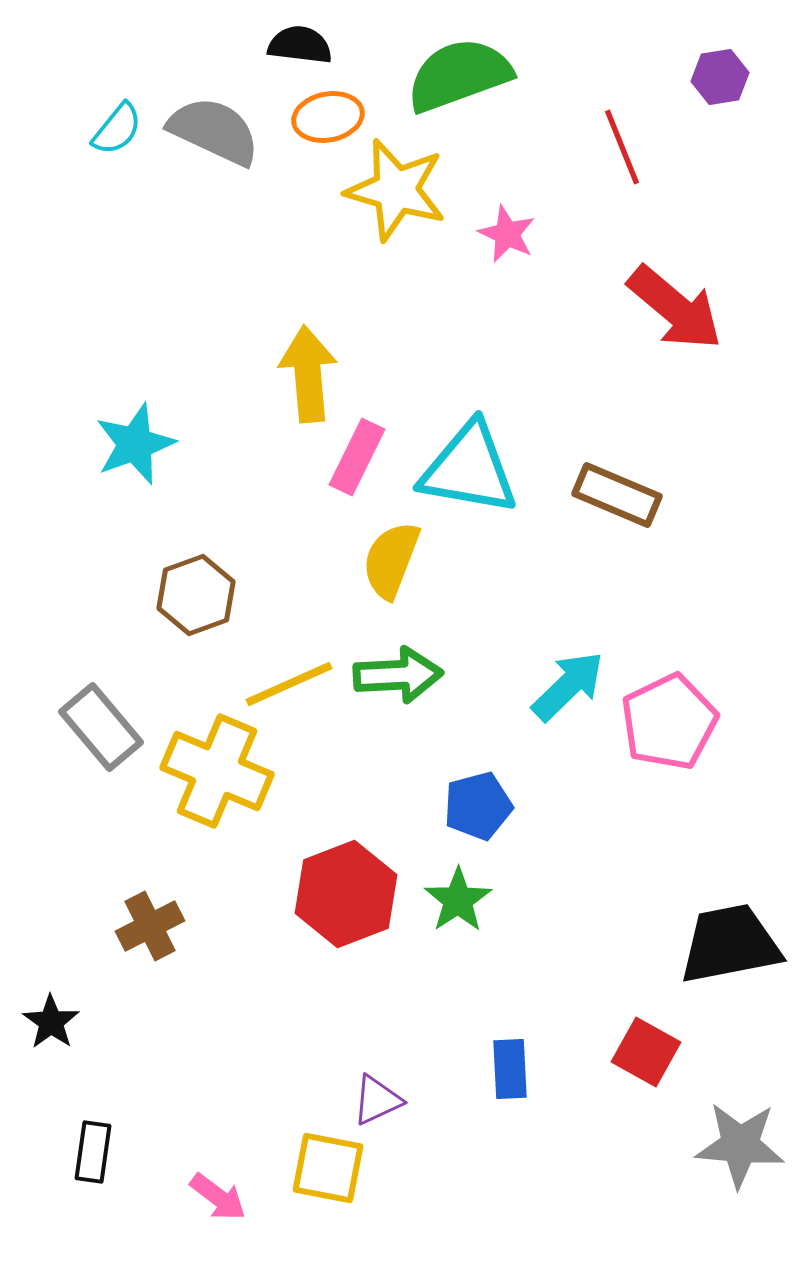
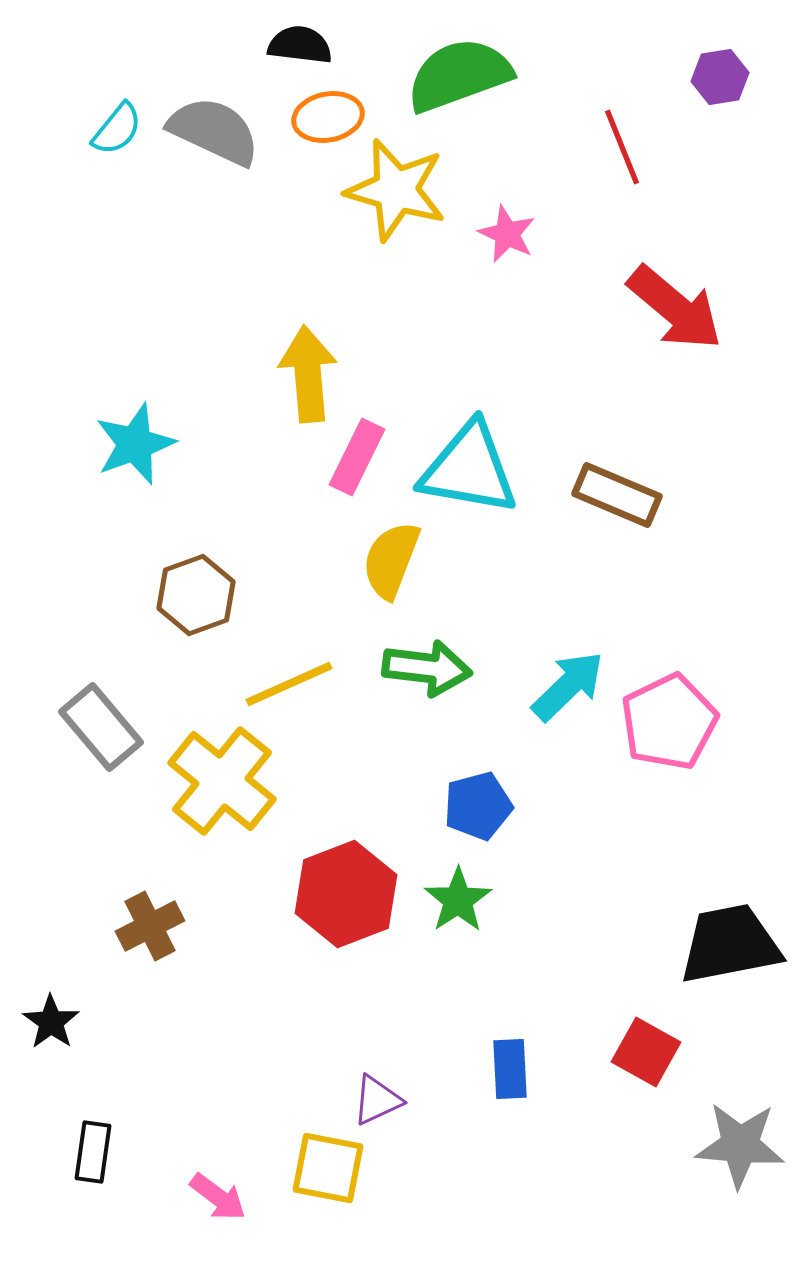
green arrow: moved 29 px right, 7 px up; rotated 10 degrees clockwise
yellow cross: moved 5 px right, 10 px down; rotated 16 degrees clockwise
